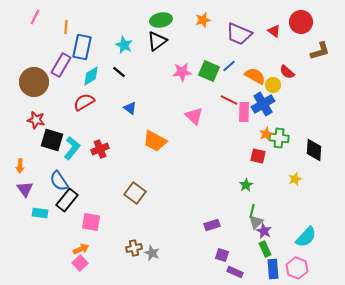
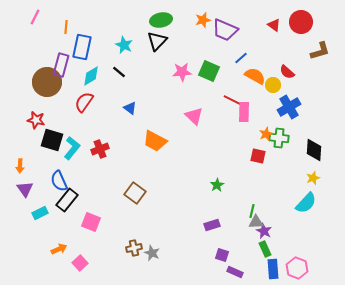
red triangle at (274, 31): moved 6 px up
purple trapezoid at (239, 34): moved 14 px left, 4 px up
black triangle at (157, 41): rotated 10 degrees counterclockwise
purple rectangle at (61, 65): rotated 15 degrees counterclockwise
blue line at (229, 66): moved 12 px right, 8 px up
brown circle at (34, 82): moved 13 px right
red line at (229, 100): moved 3 px right
red semicircle at (84, 102): rotated 25 degrees counterclockwise
blue cross at (263, 104): moved 26 px right, 3 px down
yellow star at (295, 179): moved 18 px right, 1 px up
blue semicircle at (59, 181): rotated 10 degrees clockwise
green star at (246, 185): moved 29 px left
cyan rectangle at (40, 213): rotated 35 degrees counterclockwise
pink square at (91, 222): rotated 12 degrees clockwise
gray triangle at (256, 222): rotated 42 degrees clockwise
cyan semicircle at (306, 237): moved 34 px up
orange arrow at (81, 249): moved 22 px left
